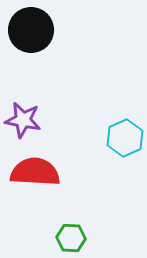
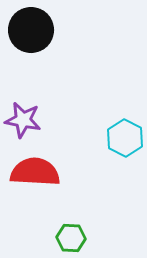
cyan hexagon: rotated 9 degrees counterclockwise
